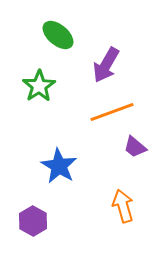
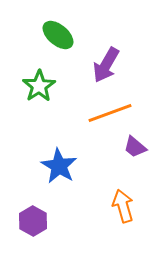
orange line: moved 2 px left, 1 px down
